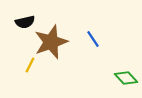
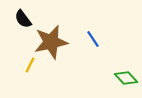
black semicircle: moved 2 px left, 3 px up; rotated 66 degrees clockwise
brown star: rotated 8 degrees clockwise
